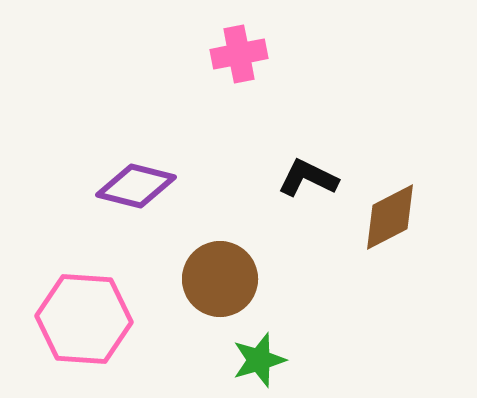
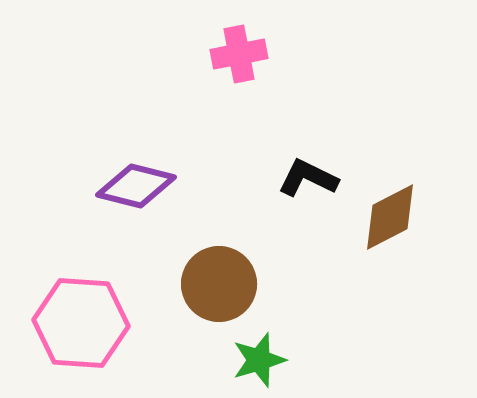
brown circle: moved 1 px left, 5 px down
pink hexagon: moved 3 px left, 4 px down
